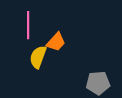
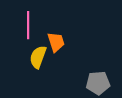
orange trapezoid: rotated 60 degrees counterclockwise
